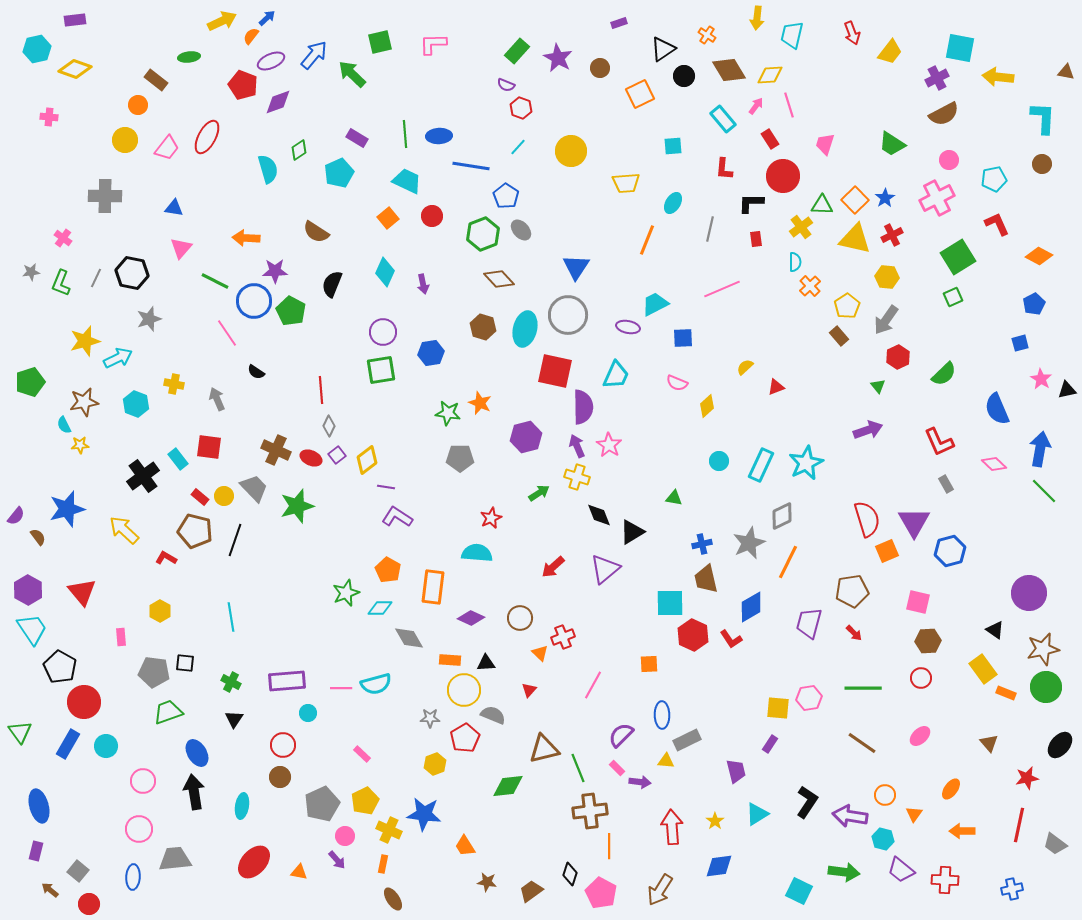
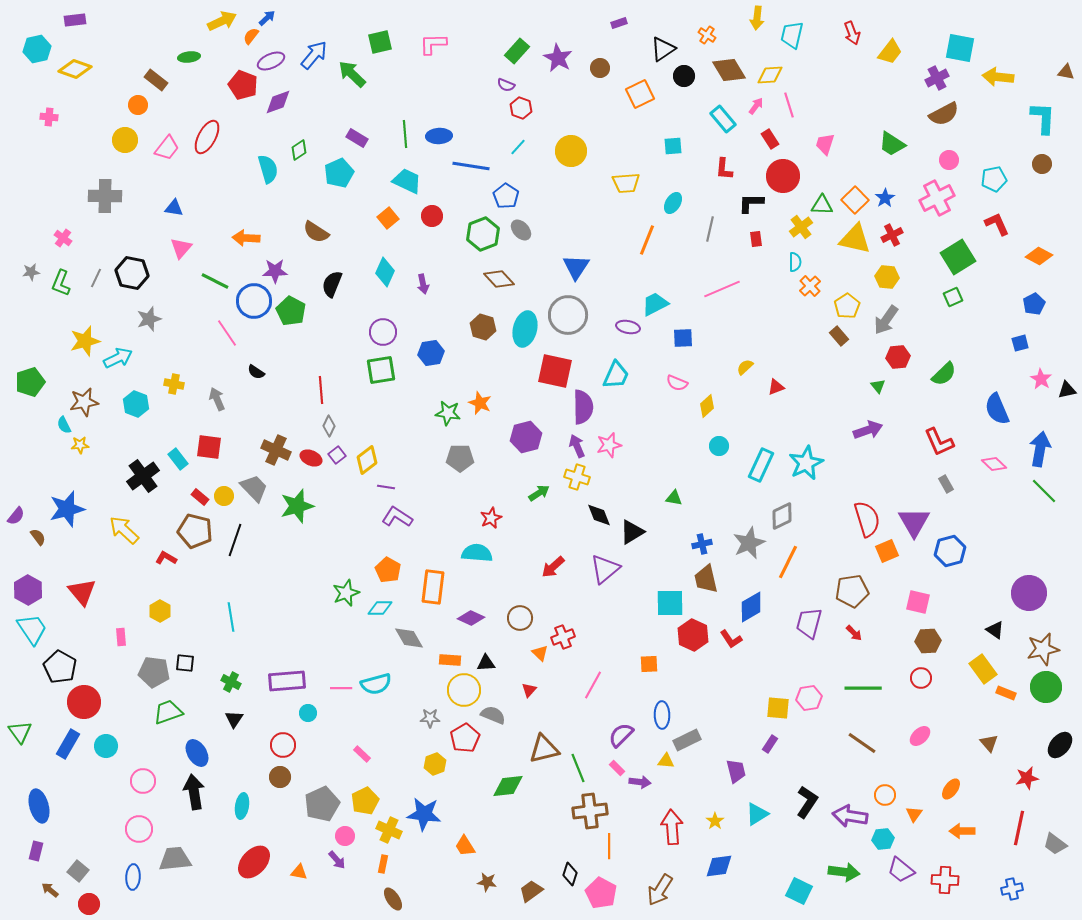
red hexagon at (898, 357): rotated 20 degrees clockwise
pink star at (609, 445): rotated 25 degrees clockwise
cyan circle at (719, 461): moved 15 px up
red line at (1019, 825): moved 3 px down
cyan hexagon at (883, 839): rotated 20 degrees counterclockwise
